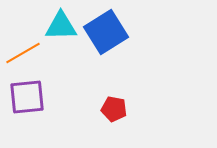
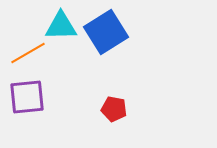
orange line: moved 5 px right
